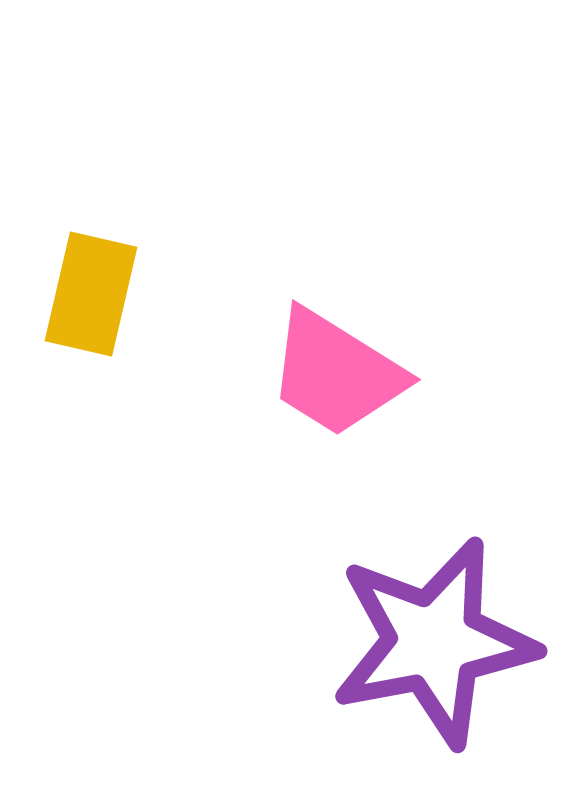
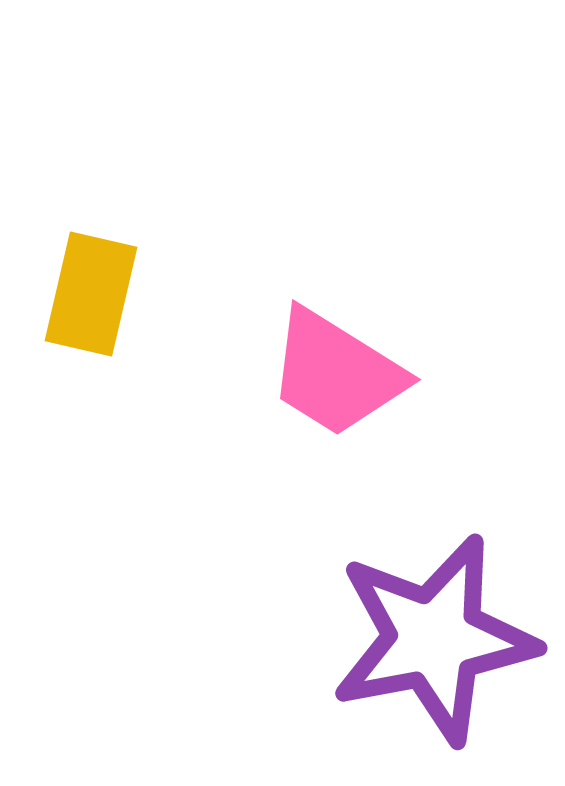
purple star: moved 3 px up
